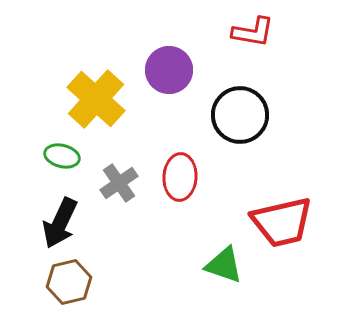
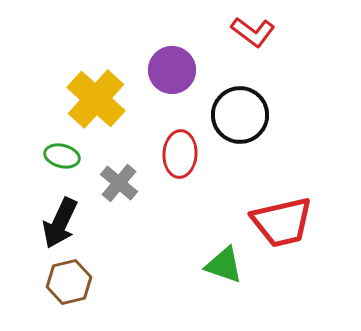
red L-shape: rotated 27 degrees clockwise
purple circle: moved 3 px right
red ellipse: moved 23 px up
gray cross: rotated 15 degrees counterclockwise
